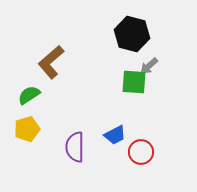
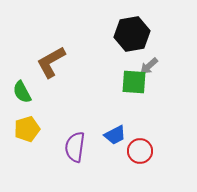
black hexagon: rotated 24 degrees counterclockwise
brown L-shape: rotated 12 degrees clockwise
green semicircle: moved 7 px left, 3 px up; rotated 85 degrees counterclockwise
purple semicircle: rotated 8 degrees clockwise
red circle: moved 1 px left, 1 px up
